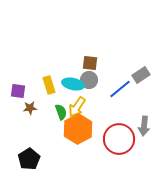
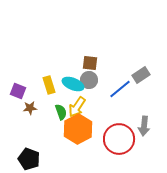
cyan ellipse: rotated 10 degrees clockwise
purple square: rotated 14 degrees clockwise
black pentagon: rotated 20 degrees counterclockwise
